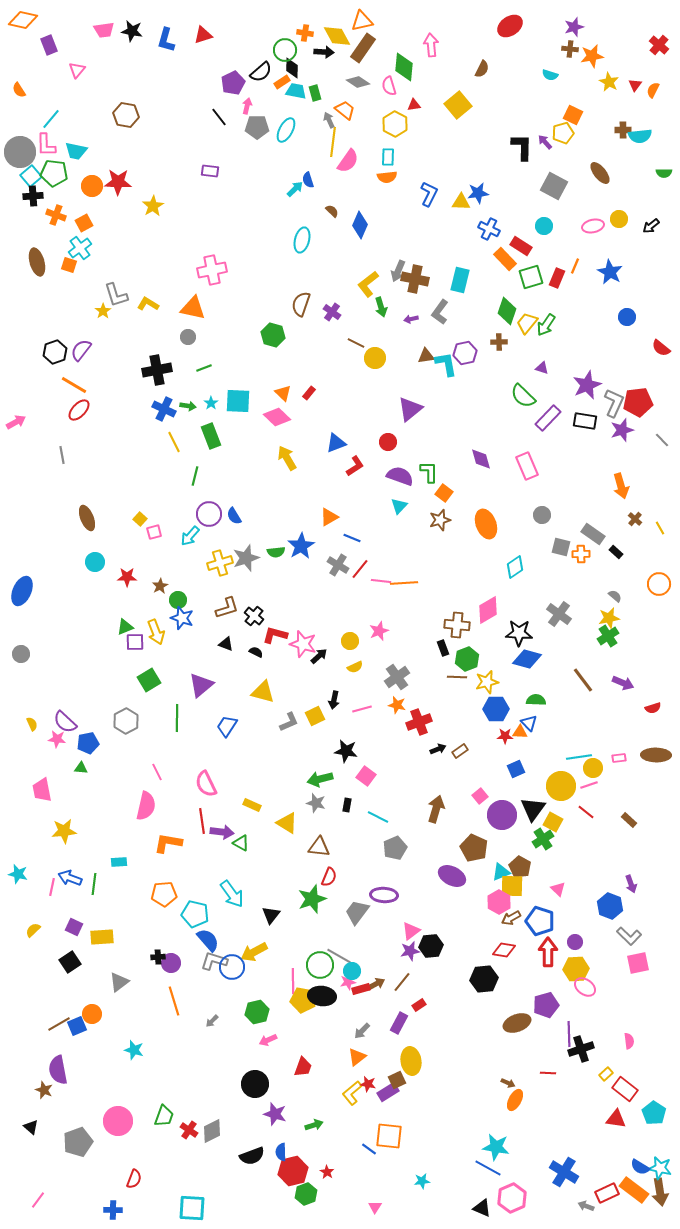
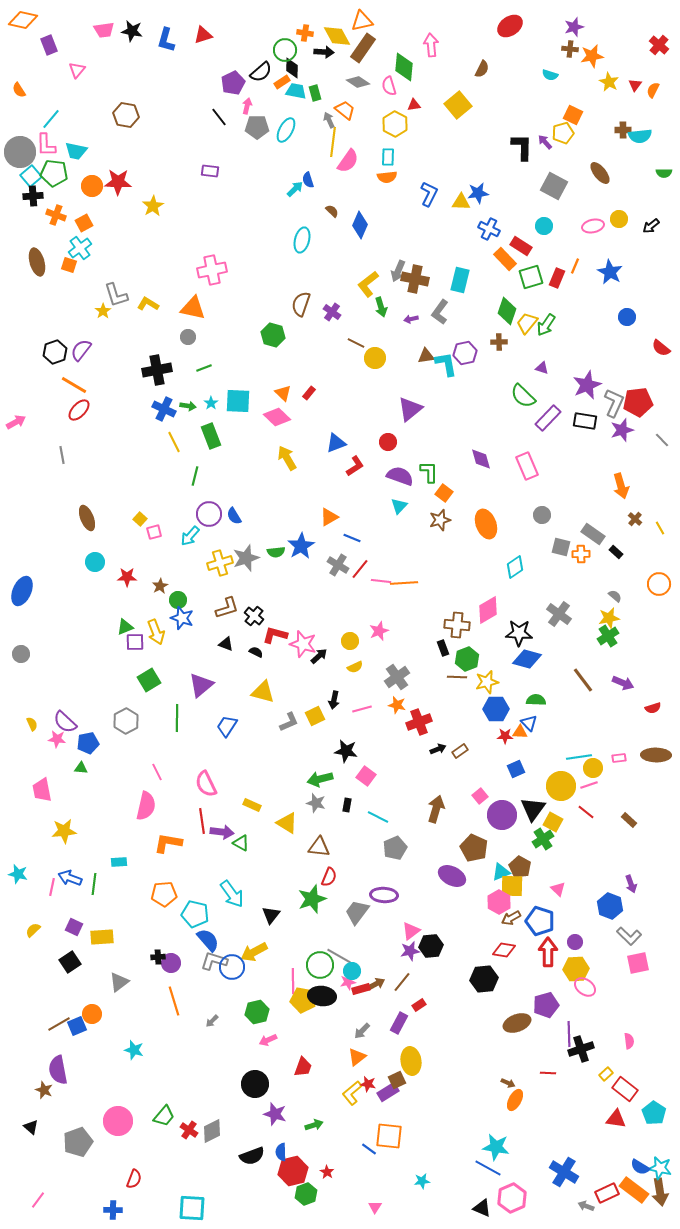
green trapezoid at (164, 1116): rotated 20 degrees clockwise
